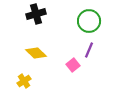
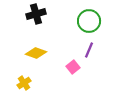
yellow diamond: rotated 25 degrees counterclockwise
pink square: moved 2 px down
yellow cross: moved 2 px down
